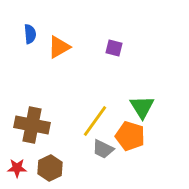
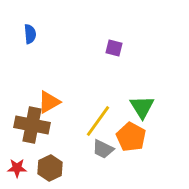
orange triangle: moved 10 px left, 55 px down
yellow line: moved 3 px right
orange pentagon: moved 1 px right, 1 px down; rotated 12 degrees clockwise
